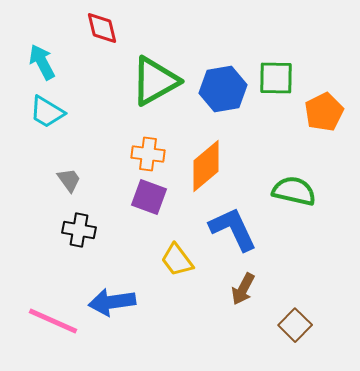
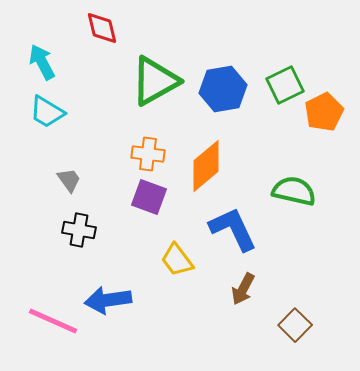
green square: moved 9 px right, 7 px down; rotated 27 degrees counterclockwise
blue arrow: moved 4 px left, 2 px up
